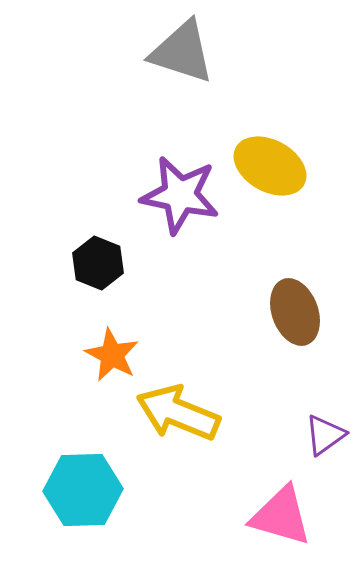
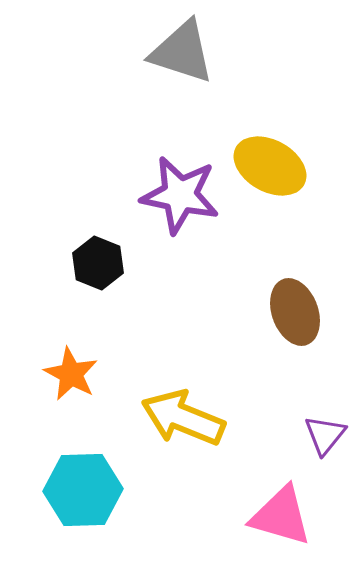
orange star: moved 41 px left, 19 px down
yellow arrow: moved 5 px right, 5 px down
purple triangle: rotated 15 degrees counterclockwise
